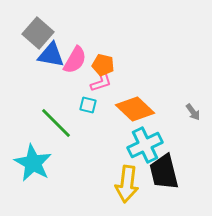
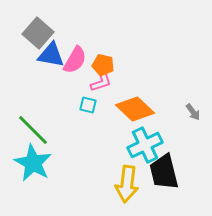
green line: moved 23 px left, 7 px down
